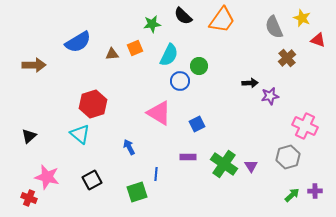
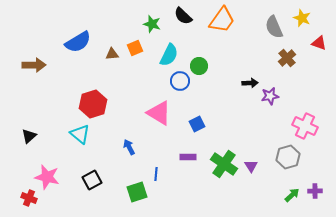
green star: rotated 24 degrees clockwise
red triangle: moved 1 px right, 3 px down
